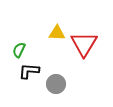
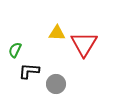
green semicircle: moved 4 px left
